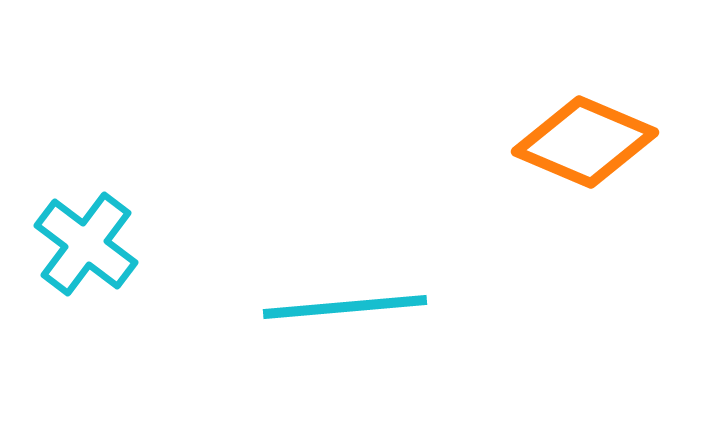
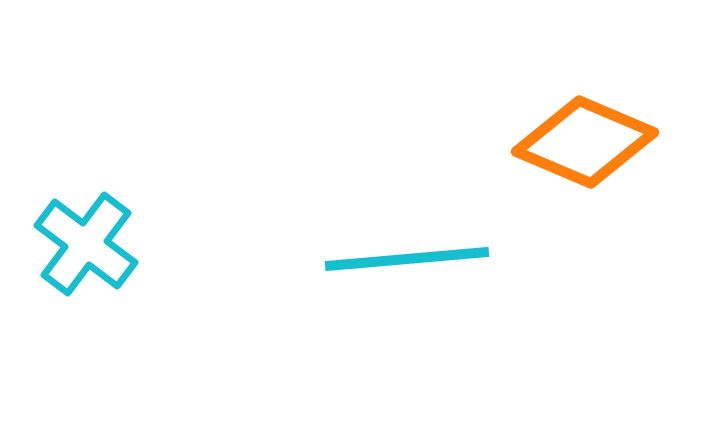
cyan line: moved 62 px right, 48 px up
